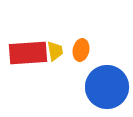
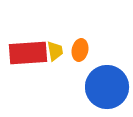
orange ellipse: moved 1 px left
